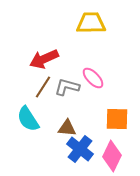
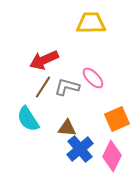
red arrow: moved 1 px down
orange square: rotated 25 degrees counterclockwise
blue cross: rotated 12 degrees clockwise
